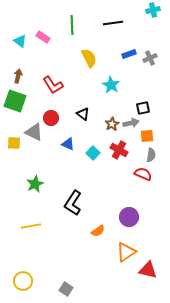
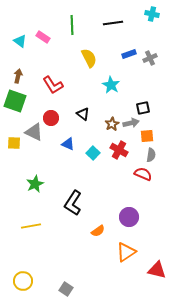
cyan cross: moved 1 px left, 4 px down; rotated 24 degrees clockwise
red triangle: moved 9 px right
